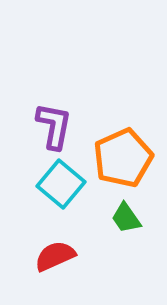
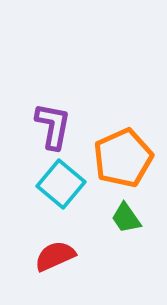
purple L-shape: moved 1 px left
